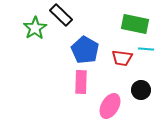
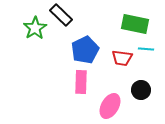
blue pentagon: rotated 16 degrees clockwise
